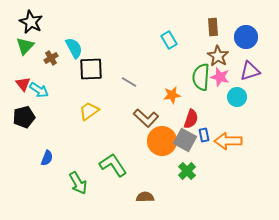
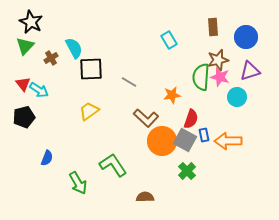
brown star: moved 4 px down; rotated 25 degrees clockwise
